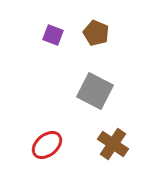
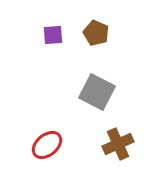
purple square: rotated 25 degrees counterclockwise
gray square: moved 2 px right, 1 px down
brown cross: moved 5 px right; rotated 32 degrees clockwise
